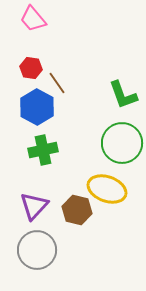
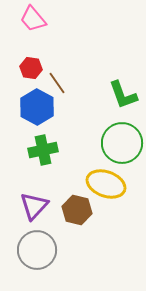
yellow ellipse: moved 1 px left, 5 px up
